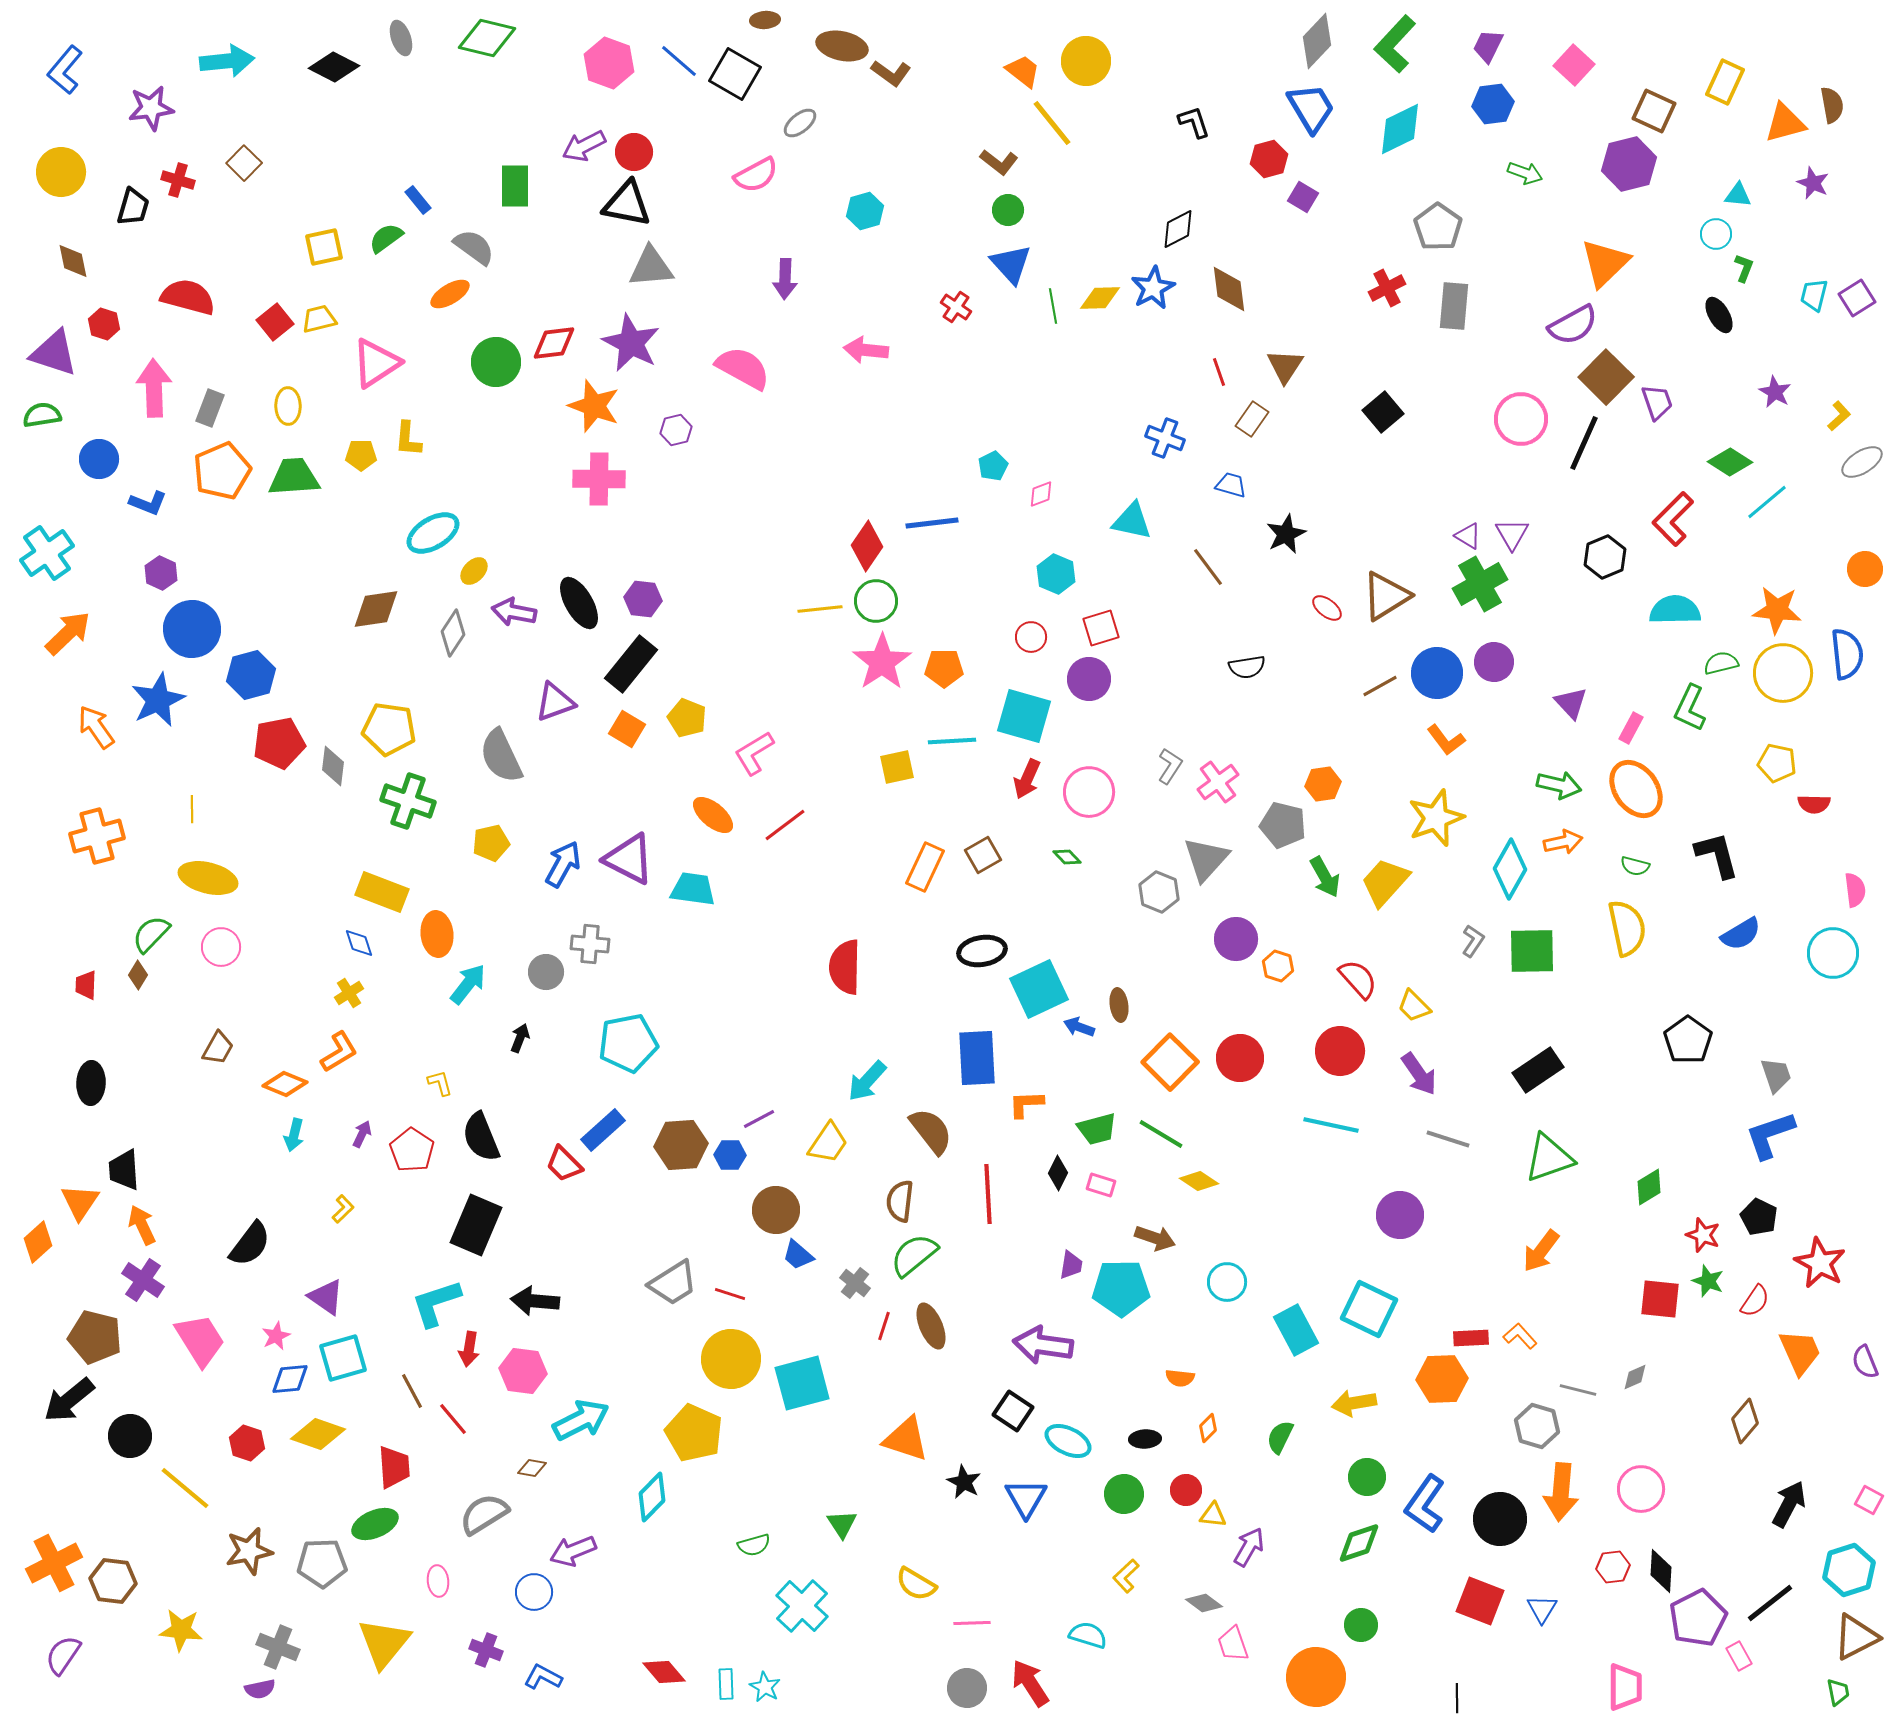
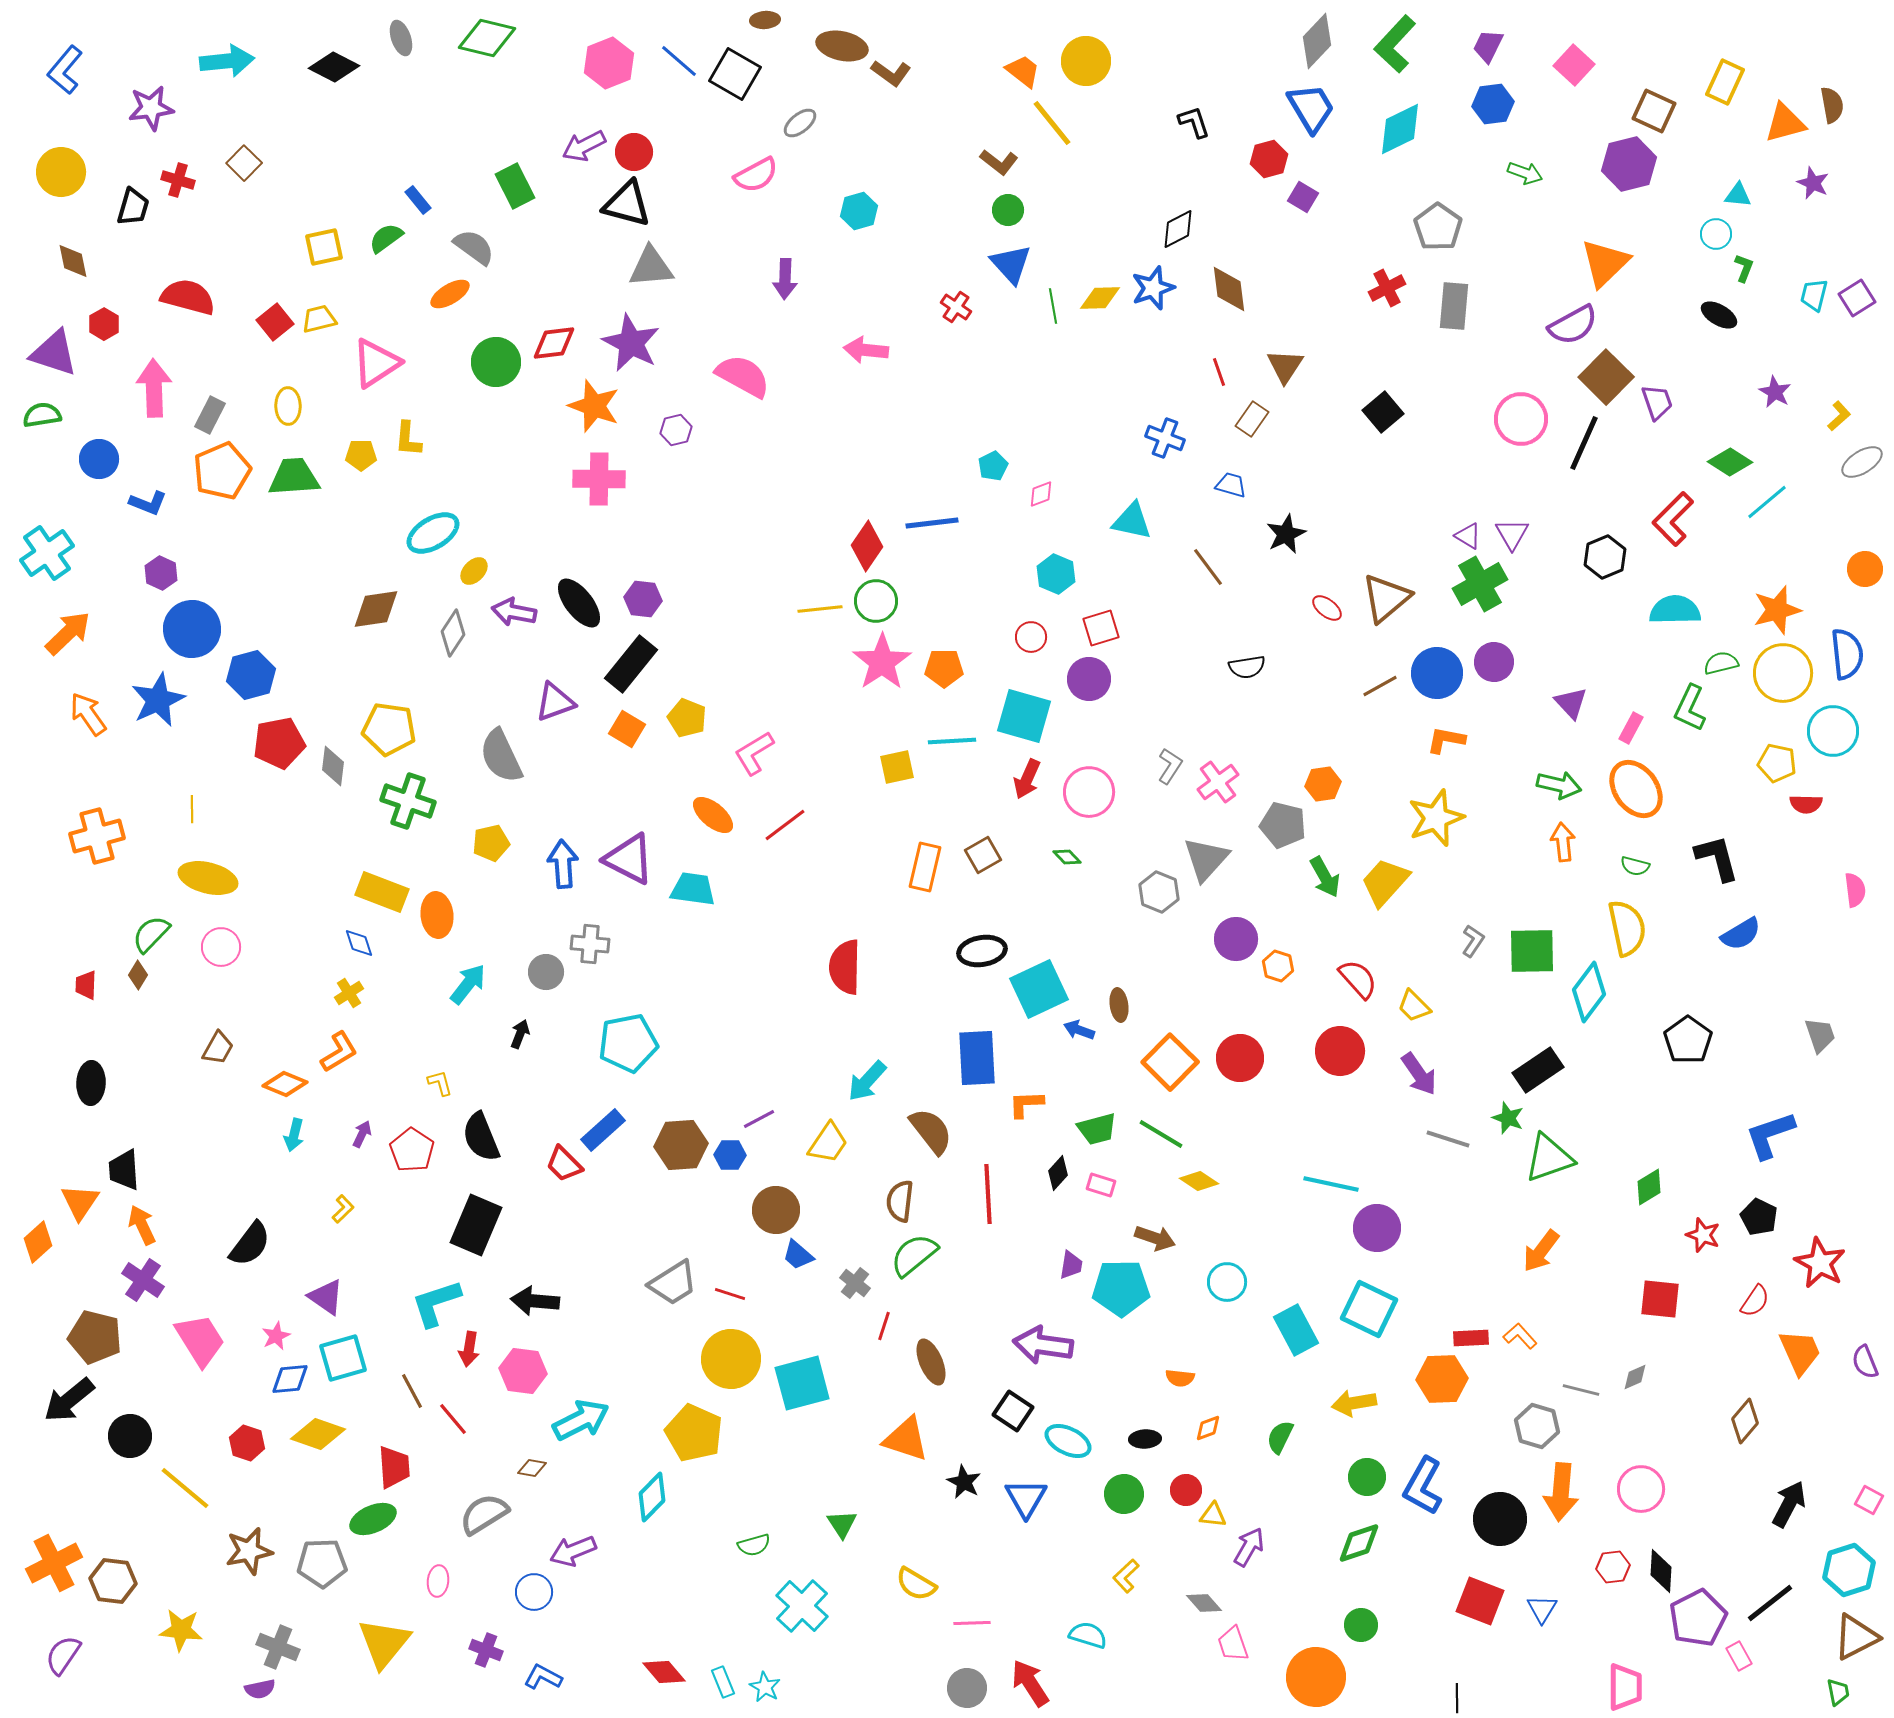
pink hexagon at (609, 63): rotated 18 degrees clockwise
green rectangle at (515, 186): rotated 27 degrees counterclockwise
black triangle at (627, 204): rotated 4 degrees clockwise
cyan hexagon at (865, 211): moved 6 px left
blue star at (1153, 288): rotated 9 degrees clockwise
black ellipse at (1719, 315): rotated 30 degrees counterclockwise
red hexagon at (104, 324): rotated 12 degrees clockwise
pink semicircle at (743, 368): moved 8 px down
gray rectangle at (210, 408): moved 7 px down; rotated 6 degrees clockwise
brown triangle at (1386, 596): moved 2 px down; rotated 8 degrees counterclockwise
black ellipse at (579, 603): rotated 8 degrees counterclockwise
orange star at (1777, 610): rotated 21 degrees counterclockwise
orange arrow at (96, 727): moved 8 px left, 13 px up
orange L-shape at (1446, 740): rotated 138 degrees clockwise
red semicircle at (1814, 804): moved 8 px left
orange arrow at (1563, 842): rotated 84 degrees counterclockwise
black L-shape at (1717, 855): moved 3 px down
blue arrow at (563, 864): rotated 33 degrees counterclockwise
orange rectangle at (925, 867): rotated 12 degrees counterclockwise
cyan diamond at (1510, 869): moved 79 px right, 123 px down; rotated 8 degrees clockwise
orange ellipse at (437, 934): moved 19 px up
cyan circle at (1833, 953): moved 222 px up
blue arrow at (1079, 1027): moved 3 px down
black arrow at (520, 1038): moved 4 px up
gray trapezoid at (1776, 1075): moved 44 px right, 40 px up
cyan line at (1331, 1125): moved 59 px down
black diamond at (1058, 1173): rotated 16 degrees clockwise
purple circle at (1400, 1215): moved 23 px left, 13 px down
green star at (1708, 1281): moved 200 px left, 163 px up
brown ellipse at (931, 1326): moved 36 px down
gray line at (1578, 1390): moved 3 px right
orange diamond at (1208, 1428): rotated 24 degrees clockwise
blue L-shape at (1425, 1504): moved 2 px left, 18 px up; rotated 6 degrees counterclockwise
green ellipse at (375, 1524): moved 2 px left, 5 px up
pink ellipse at (438, 1581): rotated 12 degrees clockwise
gray diamond at (1204, 1603): rotated 12 degrees clockwise
cyan rectangle at (726, 1684): moved 3 px left, 2 px up; rotated 20 degrees counterclockwise
